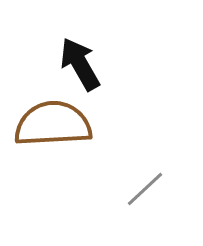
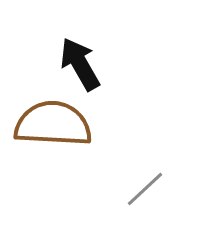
brown semicircle: rotated 6 degrees clockwise
